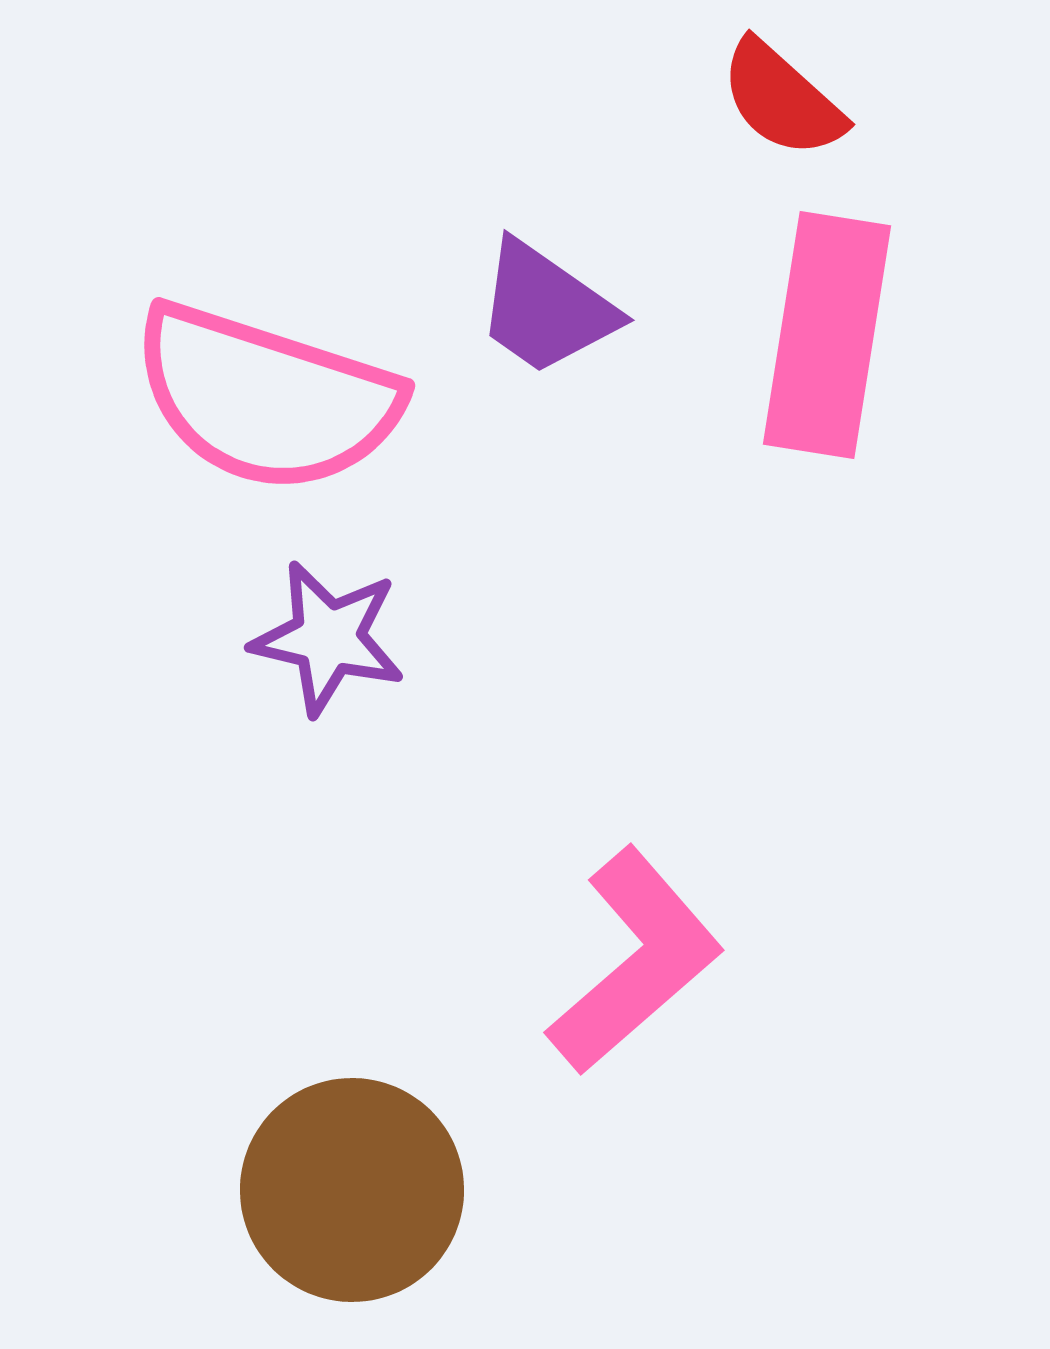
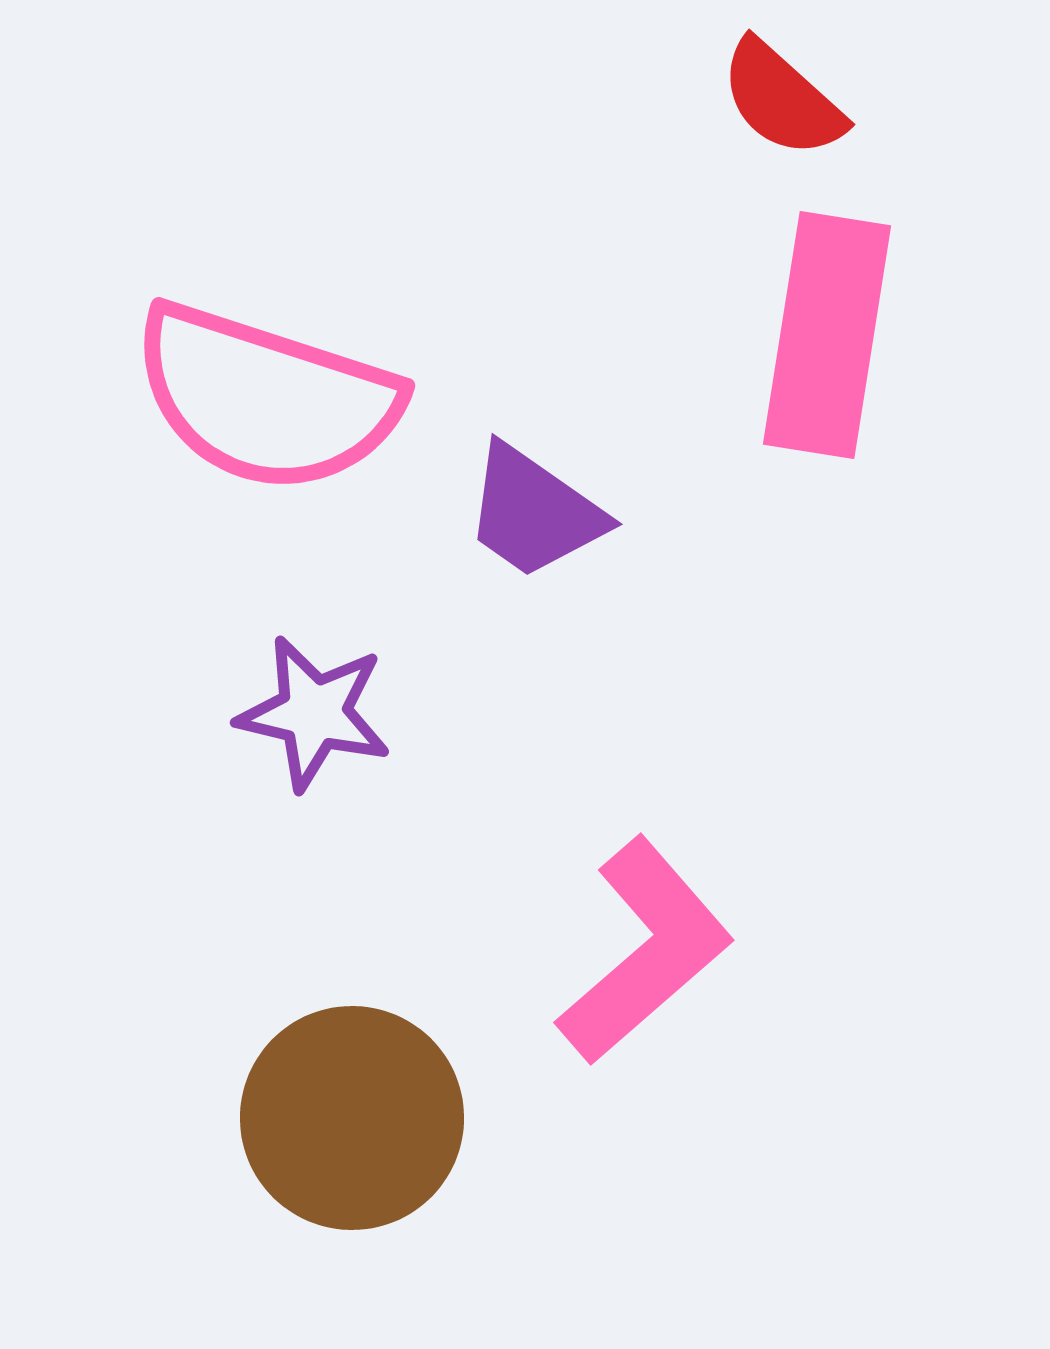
purple trapezoid: moved 12 px left, 204 px down
purple star: moved 14 px left, 75 px down
pink L-shape: moved 10 px right, 10 px up
brown circle: moved 72 px up
